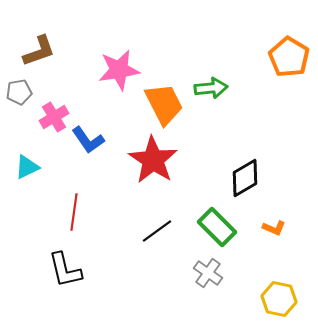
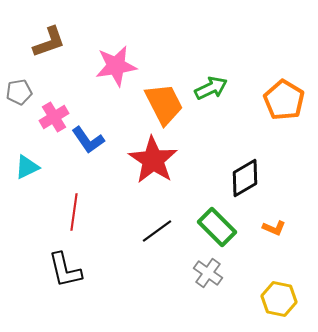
brown L-shape: moved 10 px right, 9 px up
orange pentagon: moved 5 px left, 43 px down
pink star: moved 3 px left, 4 px up
green arrow: rotated 20 degrees counterclockwise
